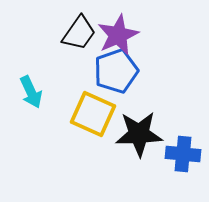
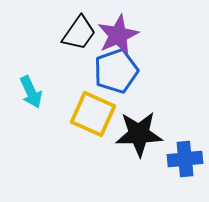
blue cross: moved 2 px right, 5 px down; rotated 12 degrees counterclockwise
